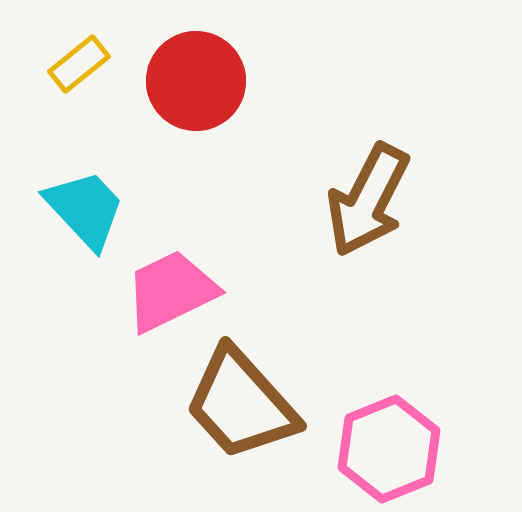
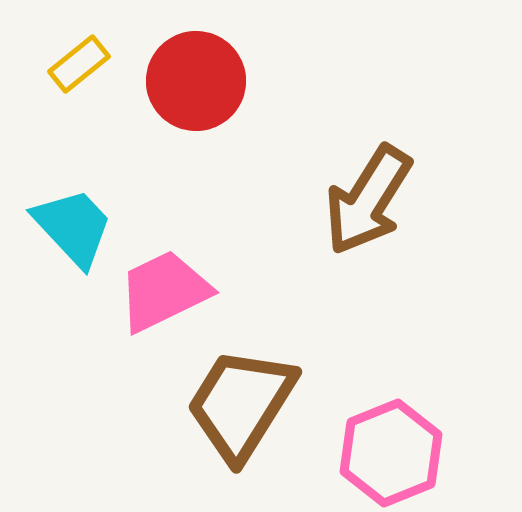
brown arrow: rotated 5 degrees clockwise
cyan trapezoid: moved 12 px left, 18 px down
pink trapezoid: moved 7 px left
brown trapezoid: rotated 74 degrees clockwise
pink hexagon: moved 2 px right, 4 px down
